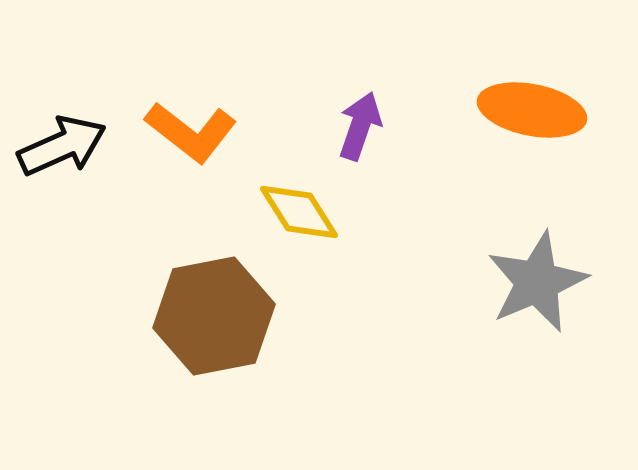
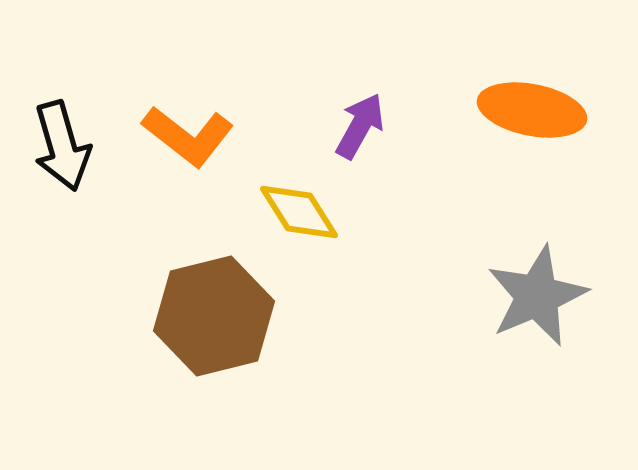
purple arrow: rotated 10 degrees clockwise
orange L-shape: moved 3 px left, 4 px down
black arrow: rotated 98 degrees clockwise
gray star: moved 14 px down
brown hexagon: rotated 3 degrees counterclockwise
